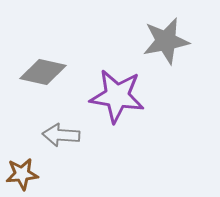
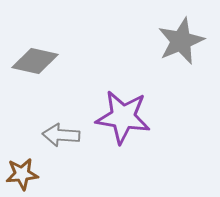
gray star: moved 15 px right; rotated 12 degrees counterclockwise
gray diamond: moved 8 px left, 11 px up
purple star: moved 6 px right, 21 px down
